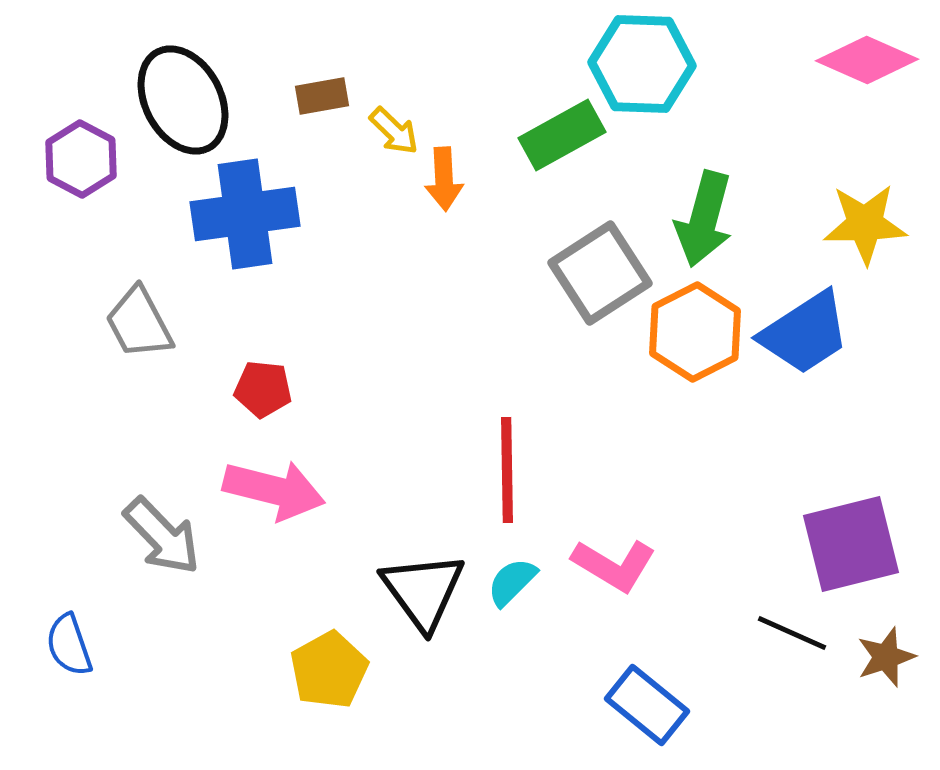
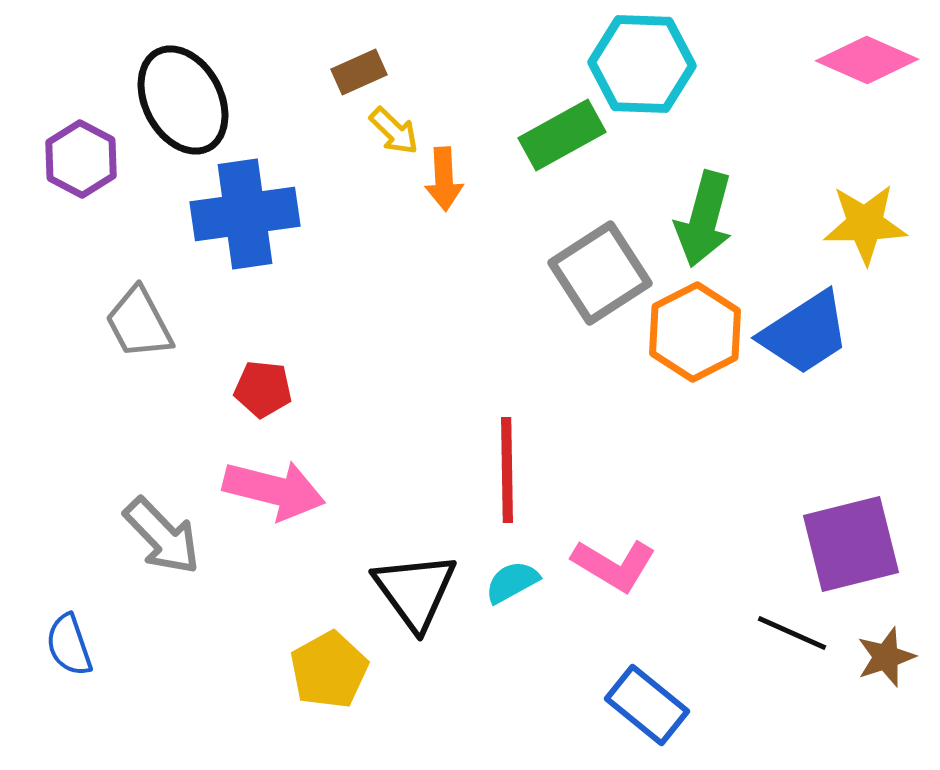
brown rectangle: moved 37 px right, 24 px up; rotated 14 degrees counterclockwise
cyan semicircle: rotated 16 degrees clockwise
black triangle: moved 8 px left
